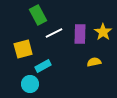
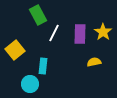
white line: rotated 36 degrees counterclockwise
yellow square: moved 8 px left, 1 px down; rotated 24 degrees counterclockwise
cyan rectangle: rotated 56 degrees counterclockwise
